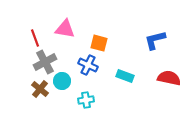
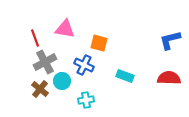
blue L-shape: moved 15 px right
blue cross: moved 4 px left
red semicircle: rotated 10 degrees counterclockwise
